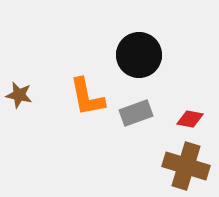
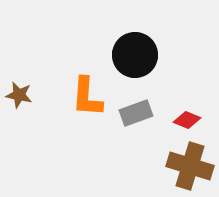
black circle: moved 4 px left
orange L-shape: rotated 15 degrees clockwise
red diamond: moved 3 px left, 1 px down; rotated 12 degrees clockwise
brown cross: moved 4 px right
